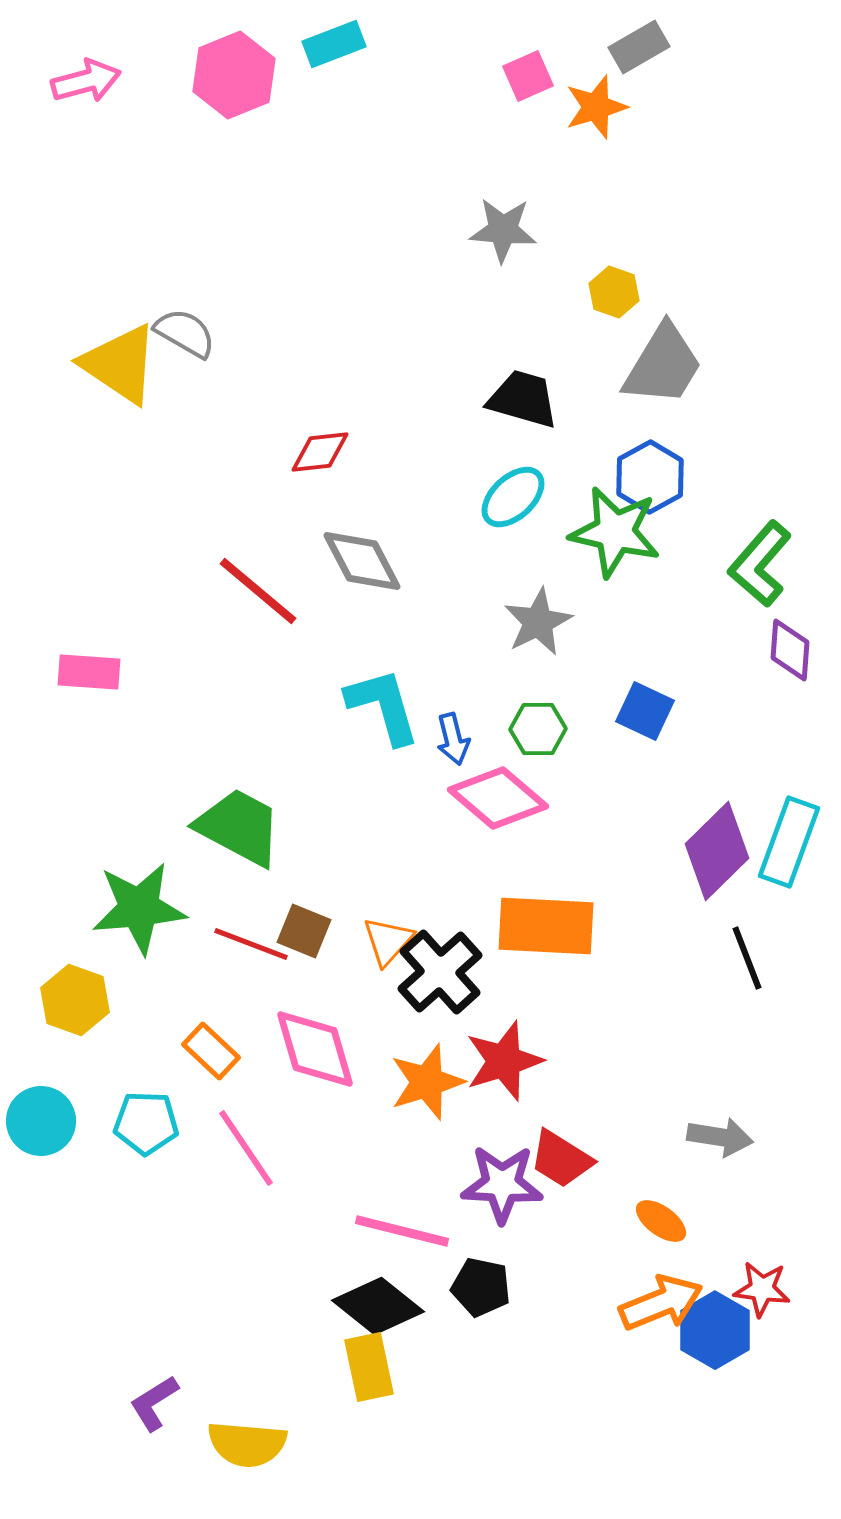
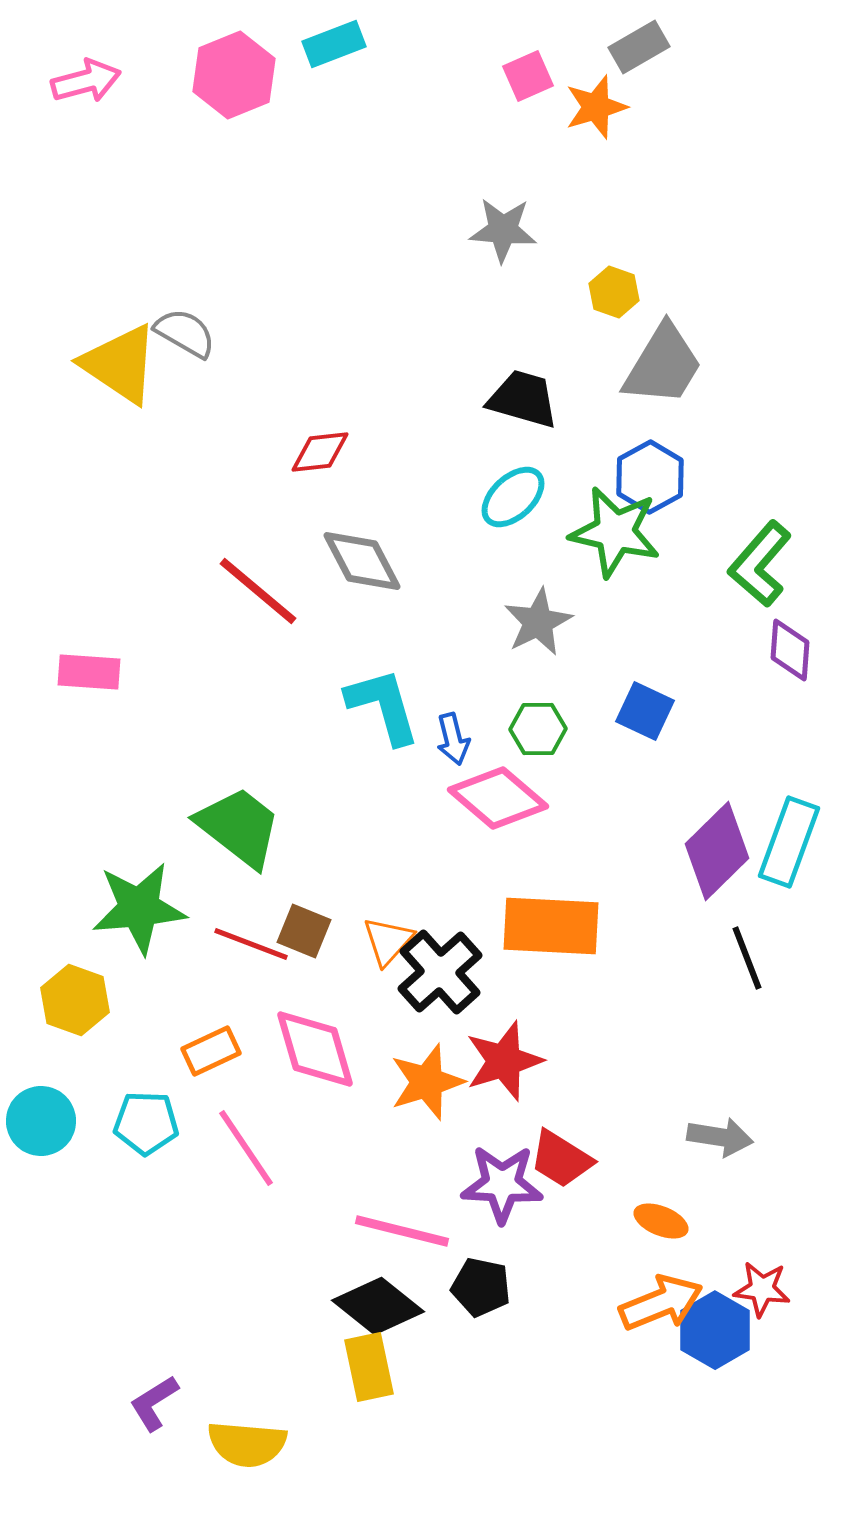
green trapezoid at (239, 827): rotated 10 degrees clockwise
orange rectangle at (546, 926): moved 5 px right
orange rectangle at (211, 1051): rotated 68 degrees counterclockwise
orange ellipse at (661, 1221): rotated 14 degrees counterclockwise
